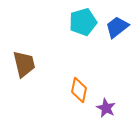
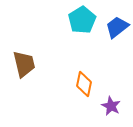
cyan pentagon: moved 1 px left, 2 px up; rotated 16 degrees counterclockwise
orange diamond: moved 5 px right, 6 px up
purple star: moved 5 px right, 2 px up
